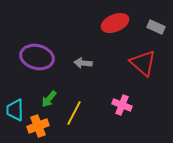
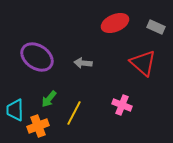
purple ellipse: rotated 20 degrees clockwise
